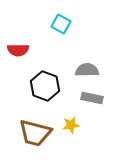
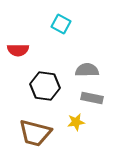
black hexagon: rotated 12 degrees counterclockwise
yellow star: moved 5 px right, 3 px up
